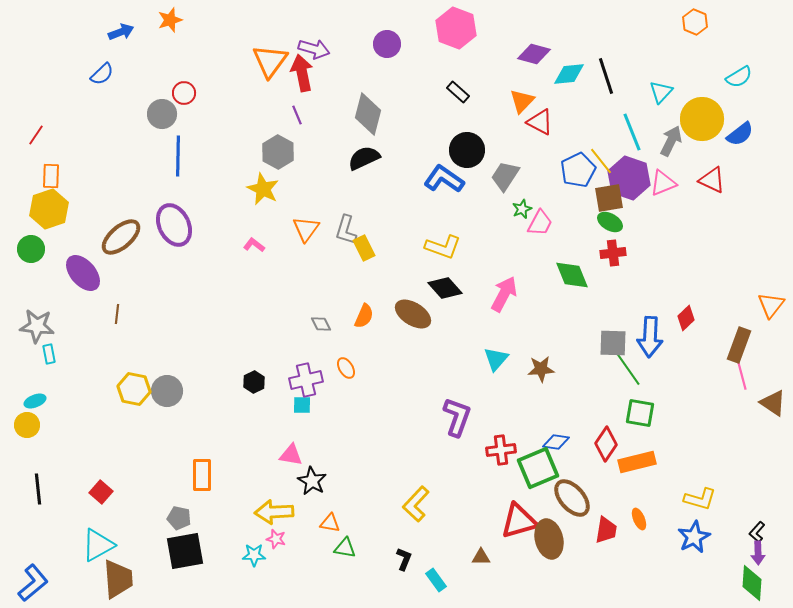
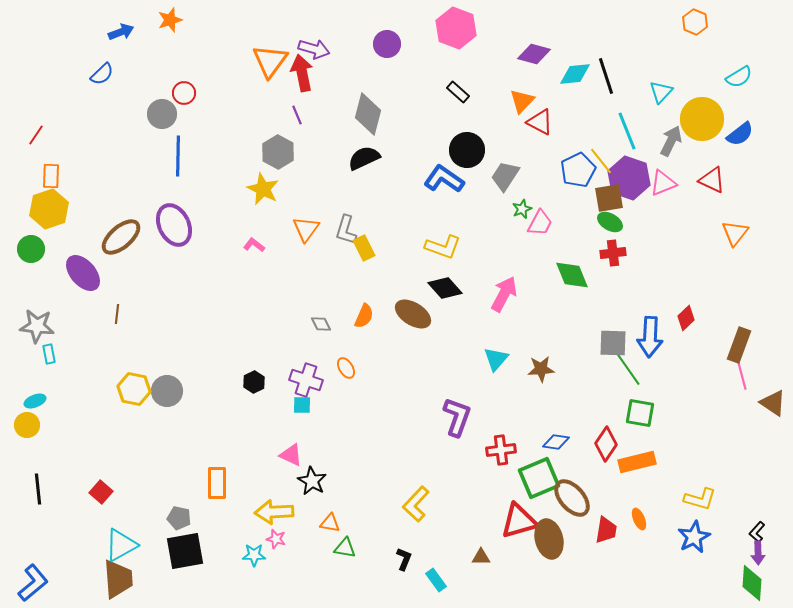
cyan diamond at (569, 74): moved 6 px right
cyan line at (632, 132): moved 5 px left, 1 px up
orange triangle at (771, 305): moved 36 px left, 72 px up
purple cross at (306, 380): rotated 32 degrees clockwise
pink triangle at (291, 455): rotated 15 degrees clockwise
green square at (538, 468): moved 1 px right, 10 px down
orange rectangle at (202, 475): moved 15 px right, 8 px down
cyan triangle at (98, 545): moved 23 px right
